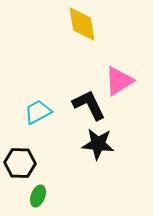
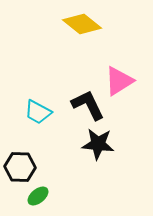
yellow diamond: rotated 42 degrees counterclockwise
black L-shape: moved 1 px left
cyan trapezoid: rotated 124 degrees counterclockwise
black hexagon: moved 4 px down
green ellipse: rotated 30 degrees clockwise
